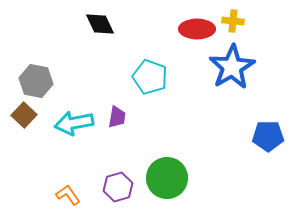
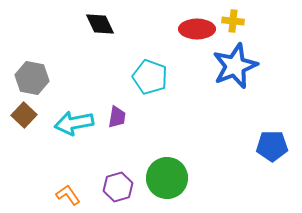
blue star: moved 3 px right, 1 px up; rotated 9 degrees clockwise
gray hexagon: moved 4 px left, 3 px up
blue pentagon: moved 4 px right, 10 px down
